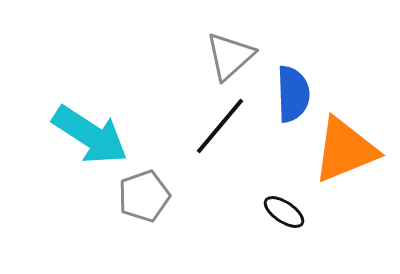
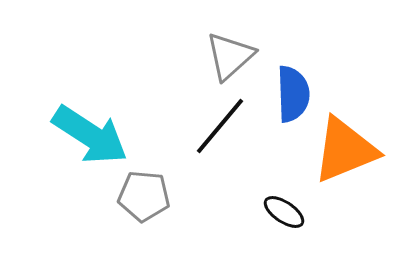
gray pentagon: rotated 24 degrees clockwise
